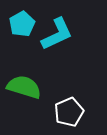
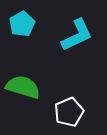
cyan L-shape: moved 20 px right, 1 px down
green semicircle: moved 1 px left
